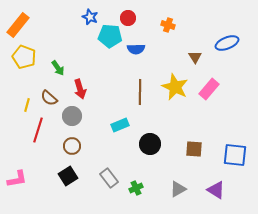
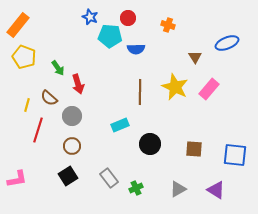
red arrow: moved 2 px left, 5 px up
